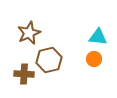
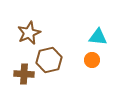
orange circle: moved 2 px left, 1 px down
